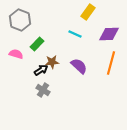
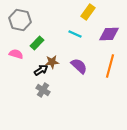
gray hexagon: rotated 10 degrees counterclockwise
green rectangle: moved 1 px up
orange line: moved 1 px left, 3 px down
